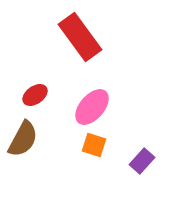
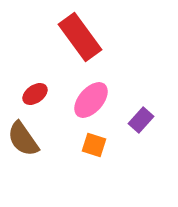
red ellipse: moved 1 px up
pink ellipse: moved 1 px left, 7 px up
brown semicircle: rotated 117 degrees clockwise
purple rectangle: moved 1 px left, 41 px up
